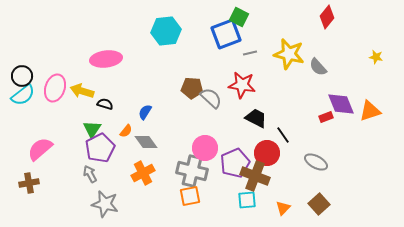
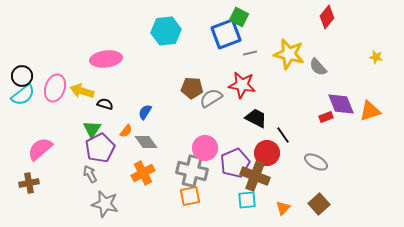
gray semicircle at (211, 98): rotated 75 degrees counterclockwise
